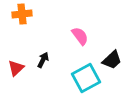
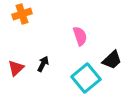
orange cross: rotated 12 degrees counterclockwise
pink semicircle: rotated 18 degrees clockwise
black arrow: moved 4 px down
cyan square: rotated 12 degrees counterclockwise
